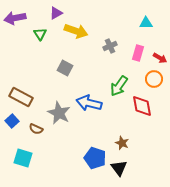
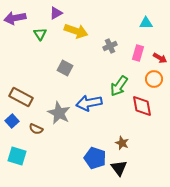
blue arrow: rotated 25 degrees counterclockwise
cyan square: moved 6 px left, 2 px up
